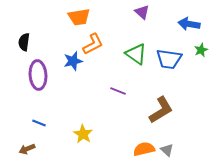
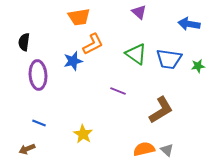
purple triangle: moved 3 px left
green star: moved 3 px left, 16 px down; rotated 16 degrees clockwise
